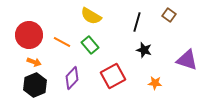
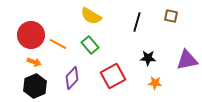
brown square: moved 2 px right, 1 px down; rotated 24 degrees counterclockwise
red circle: moved 2 px right
orange line: moved 4 px left, 2 px down
black star: moved 4 px right, 8 px down; rotated 14 degrees counterclockwise
purple triangle: rotated 30 degrees counterclockwise
black hexagon: moved 1 px down
